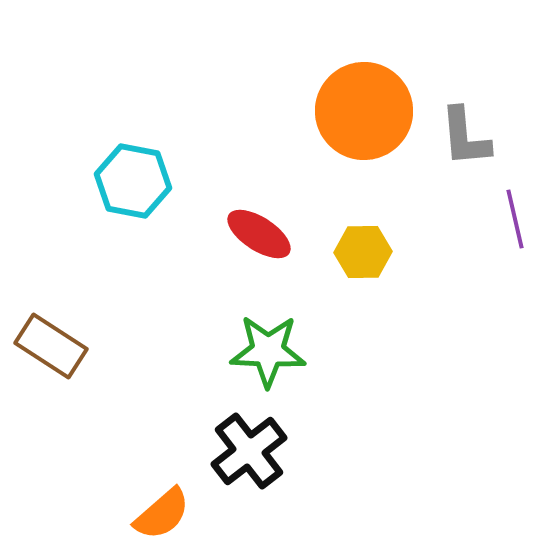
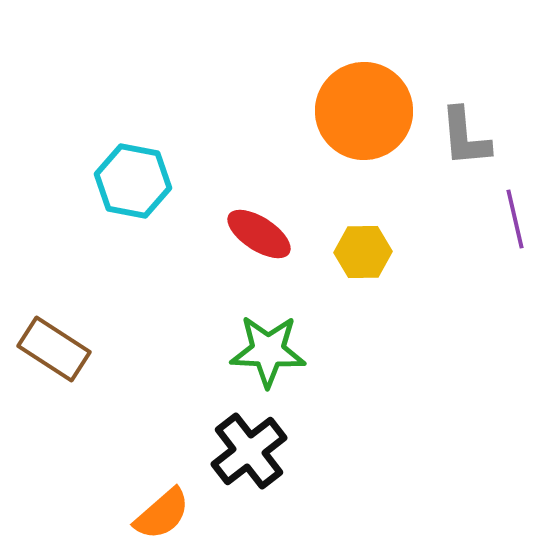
brown rectangle: moved 3 px right, 3 px down
